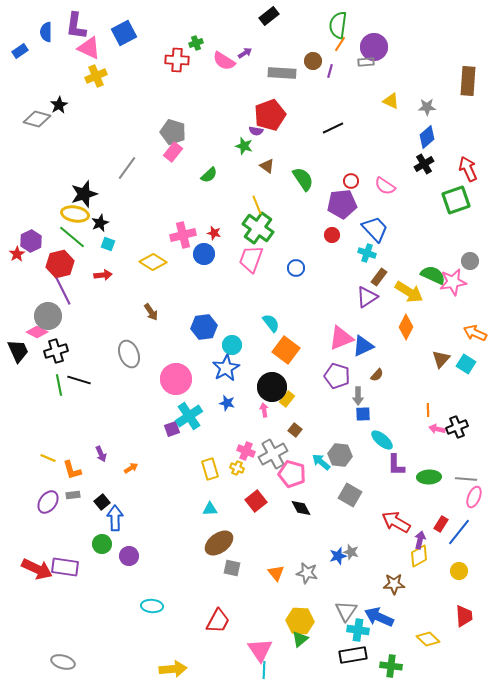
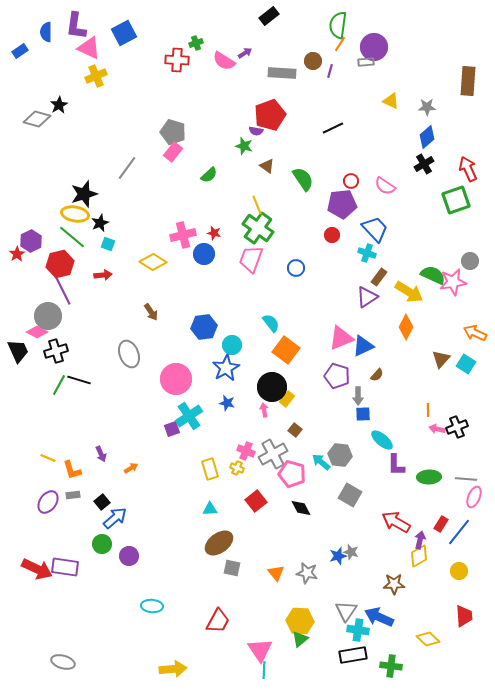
green line at (59, 385): rotated 40 degrees clockwise
blue arrow at (115, 518): rotated 50 degrees clockwise
